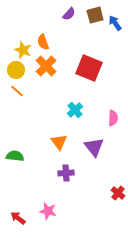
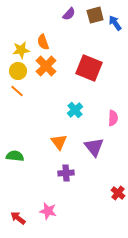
yellow star: moved 2 px left; rotated 30 degrees counterclockwise
yellow circle: moved 2 px right, 1 px down
